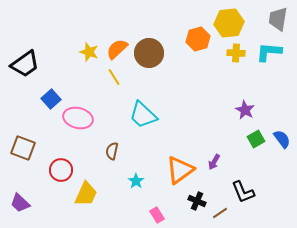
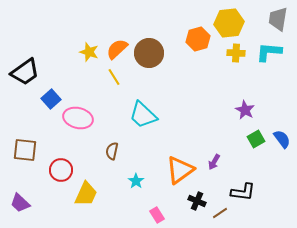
black trapezoid: moved 8 px down
brown square: moved 2 px right, 2 px down; rotated 15 degrees counterclockwise
black L-shape: rotated 60 degrees counterclockwise
